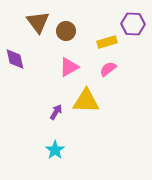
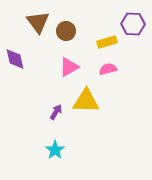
pink semicircle: rotated 24 degrees clockwise
